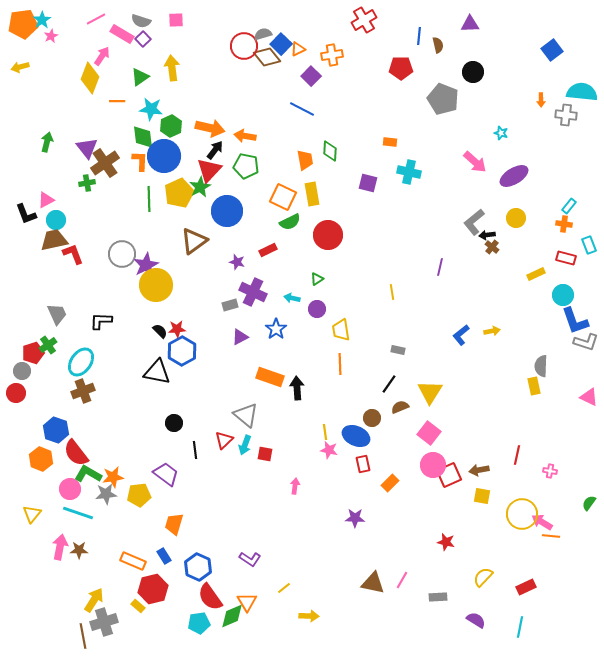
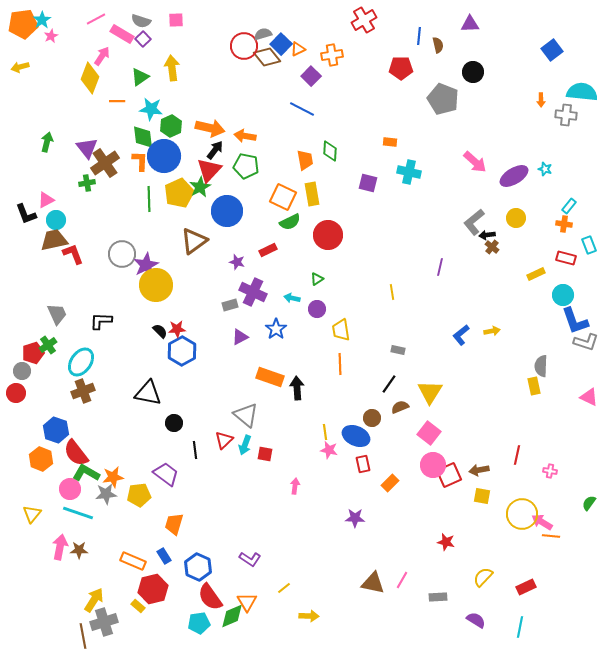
cyan star at (501, 133): moved 44 px right, 36 px down
black triangle at (157, 372): moved 9 px left, 21 px down
green L-shape at (88, 474): moved 2 px left, 1 px up
